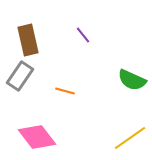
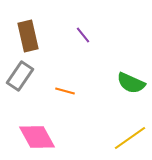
brown rectangle: moved 4 px up
green semicircle: moved 1 px left, 3 px down
pink diamond: rotated 9 degrees clockwise
